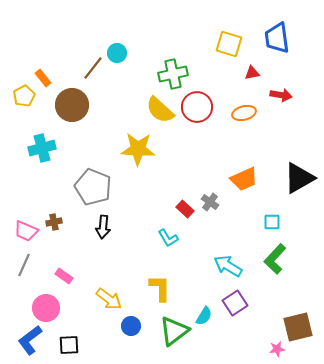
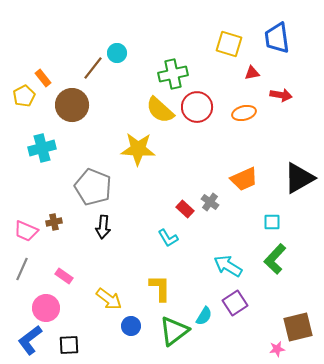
gray line: moved 2 px left, 4 px down
